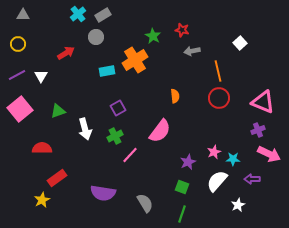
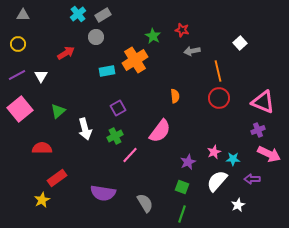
green triangle: rotated 21 degrees counterclockwise
